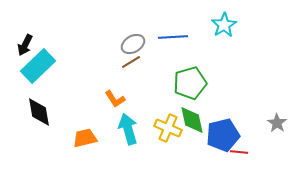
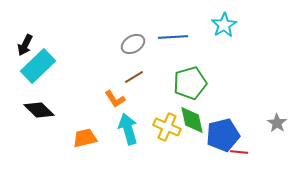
brown line: moved 3 px right, 15 px down
black diamond: moved 2 px up; rotated 36 degrees counterclockwise
yellow cross: moved 1 px left, 1 px up
